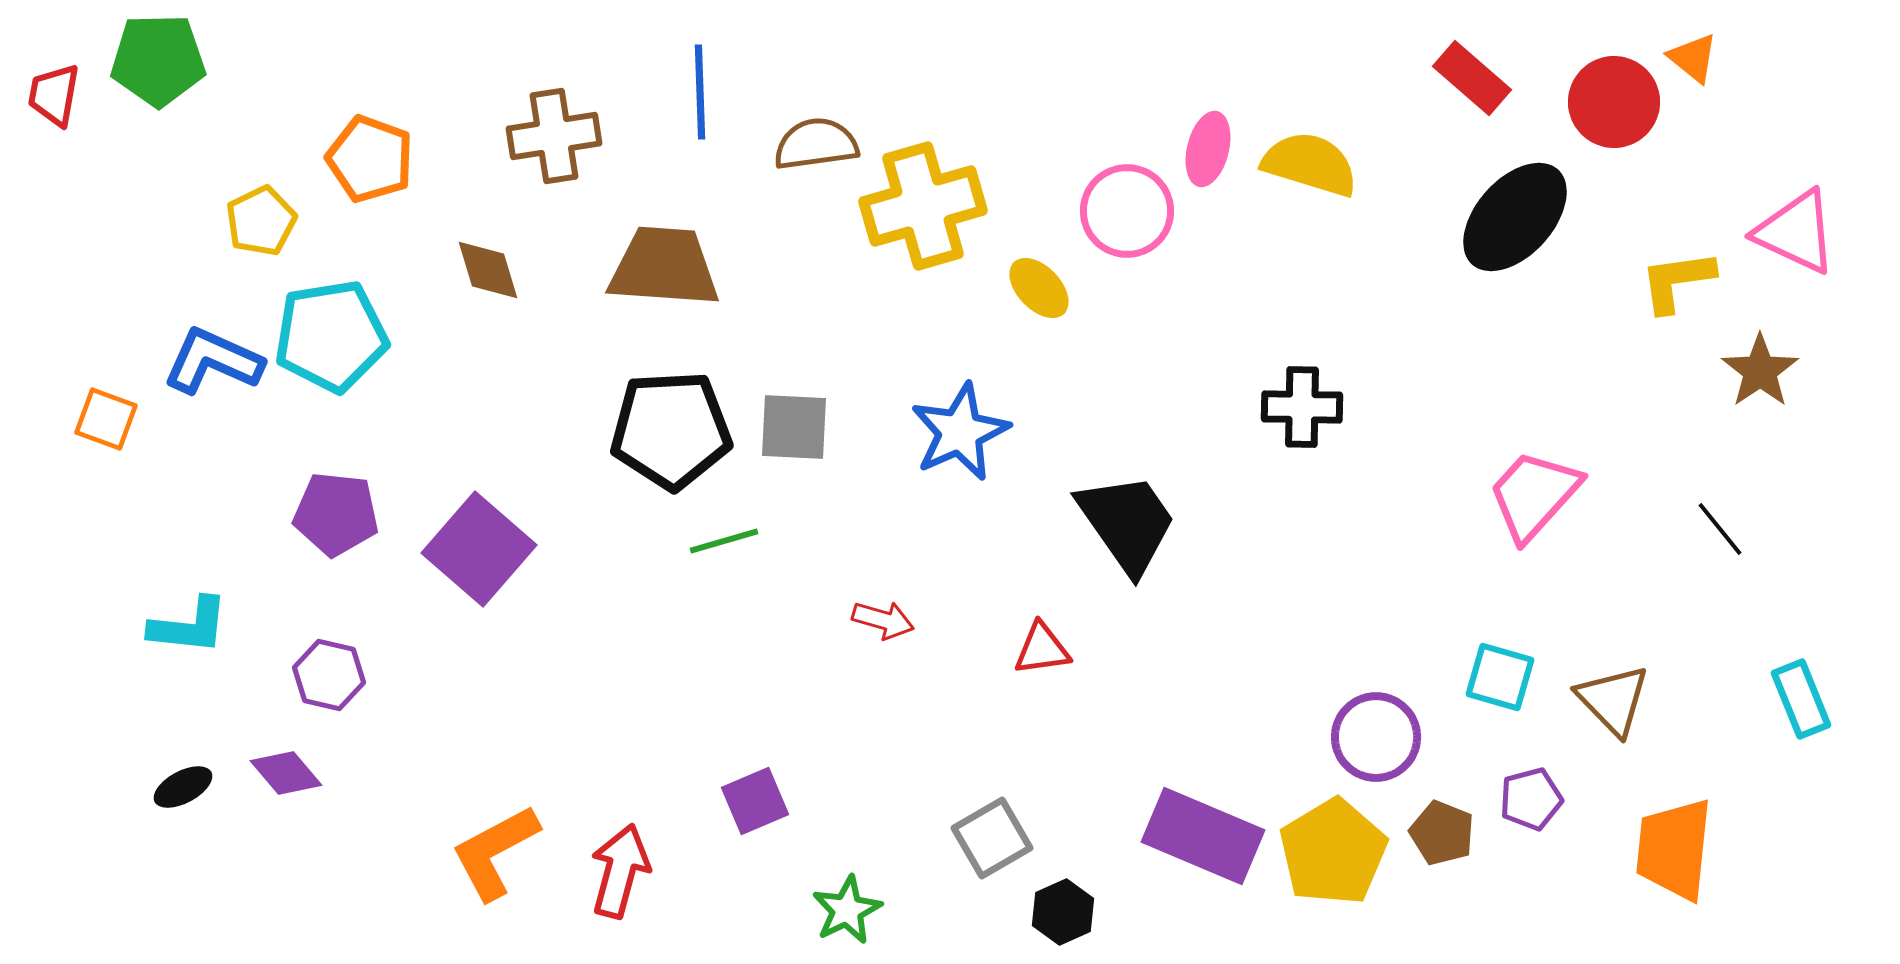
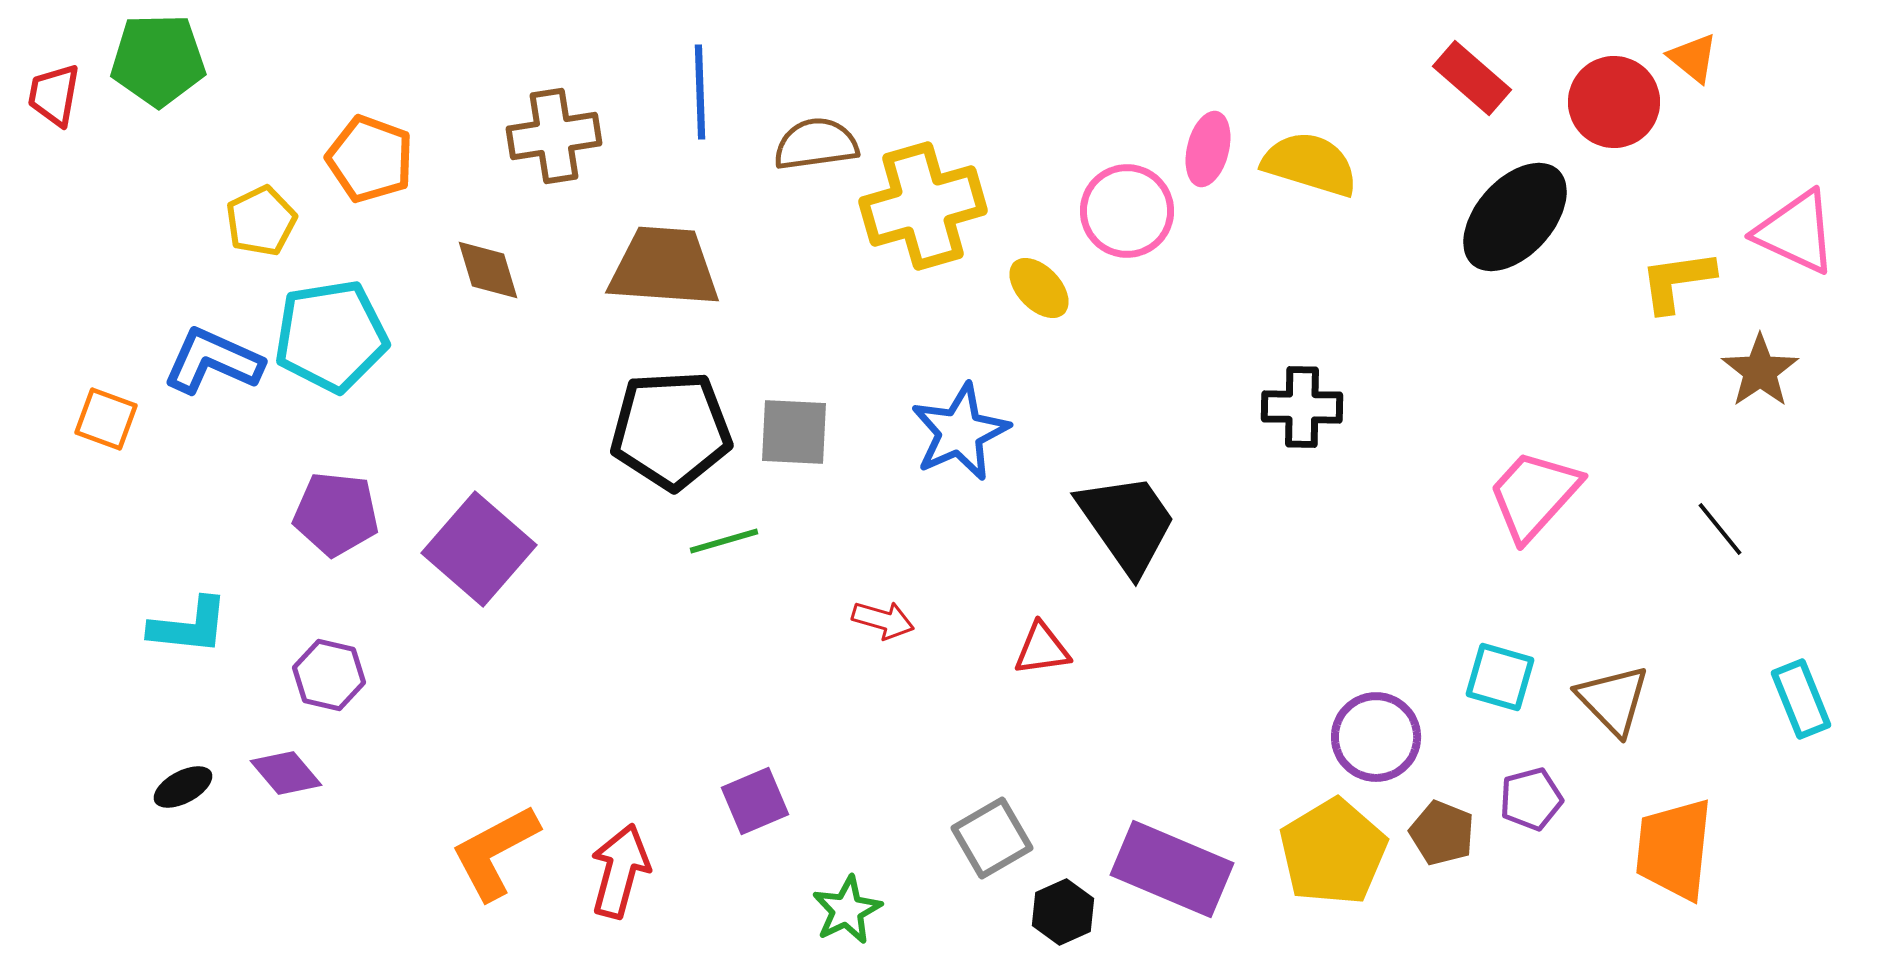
gray square at (794, 427): moved 5 px down
purple rectangle at (1203, 836): moved 31 px left, 33 px down
